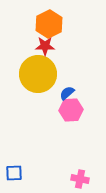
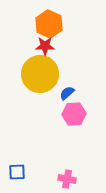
orange hexagon: rotated 8 degrees counterclockwise
yellow circle: moved 2 px right
pink hexagon: moved 3 px right, 4 px down
blue square: moved 3 px right, 1 px up
pink cross: moved 13 px left
